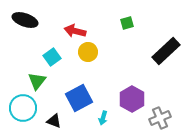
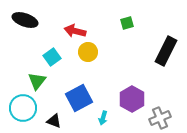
black rectangle: rotated 20 degrees counterclockwise
